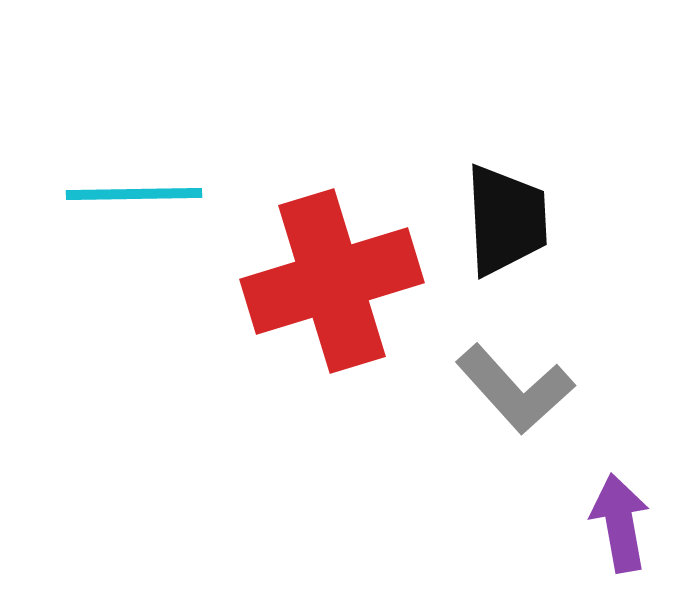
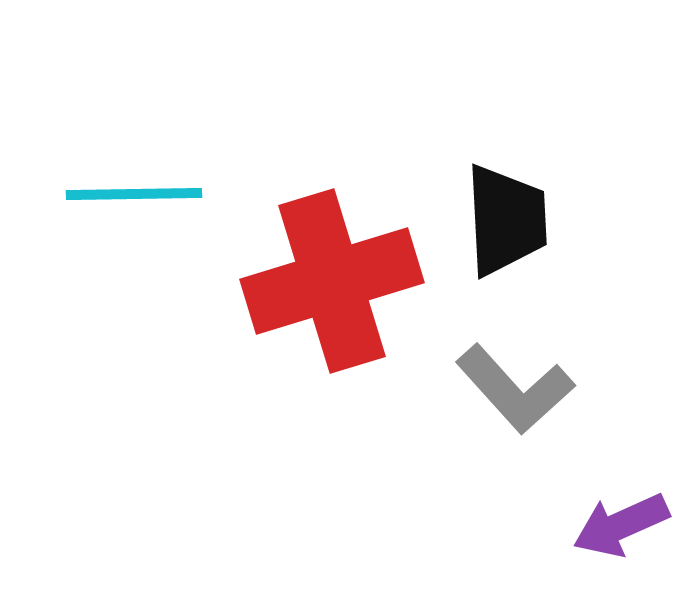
purple arrow: moved 1 px right, 2 px down; rotated 104 degrees counterclockwise
